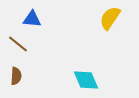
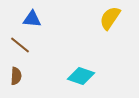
brown line: moved 2 px right, 1 px down
cyan diamond: moved 5 px left, 4 px up; rotated 48 degrees counterclockwise
